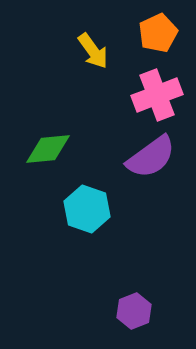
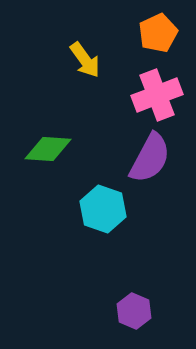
yellow arrow: moved 8 px left, 9 px down
green diamond: rotated 9 degrees clockwise
purple semicircle: moved 1 px left, 1 px down; rotated 26 degrees counterclockwise
cyan hexagon: moved 16 px right
purple hexagon: rotated 16 degrees counterclockwise
